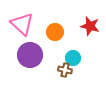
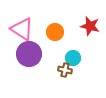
pink triangle: moved 5 px down; rotated 10 degrees counterclockwise
purple circle: moved 1 px left, 1 px up
